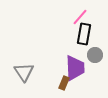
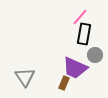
purple trapezoid: rotated 116 degrees clockwise
gray triangle: moved 1 px right, 5 px down
